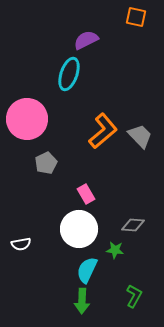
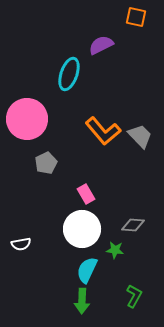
purple semicircle: moved 15 px right, 5 px down
orange L-shape: rotated 90 degrees clockwise
white circle: moved 3 px right
